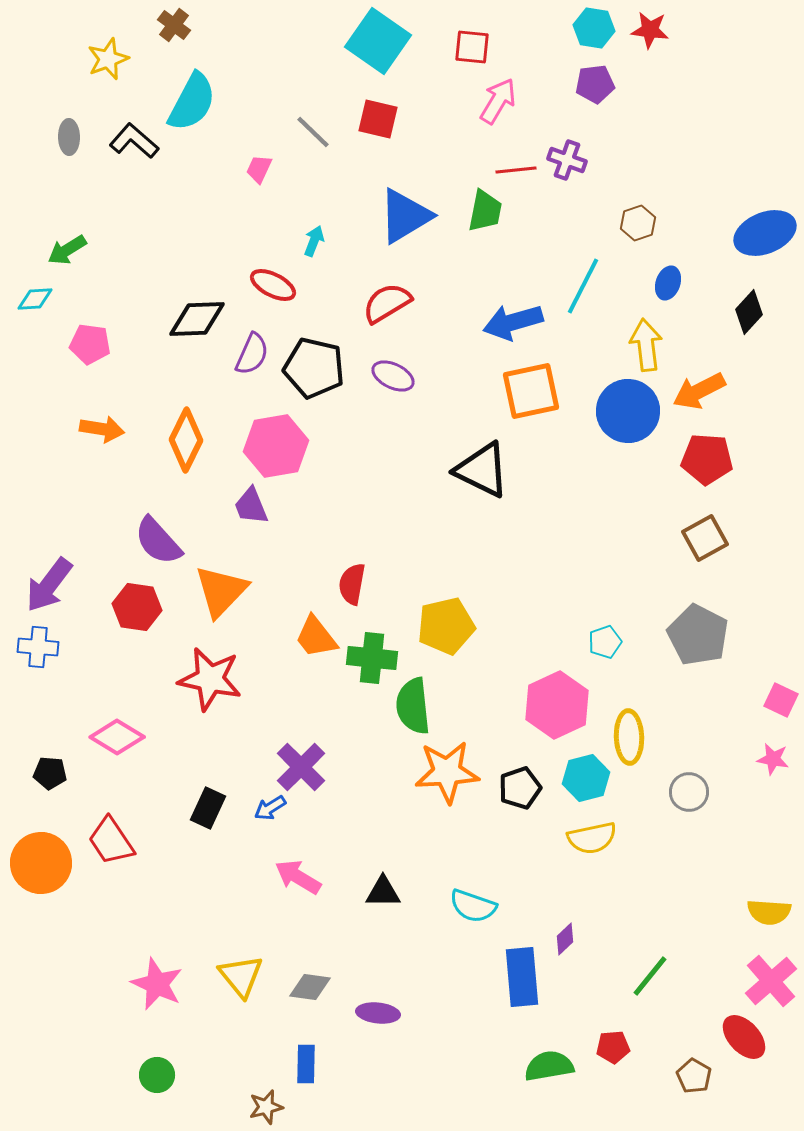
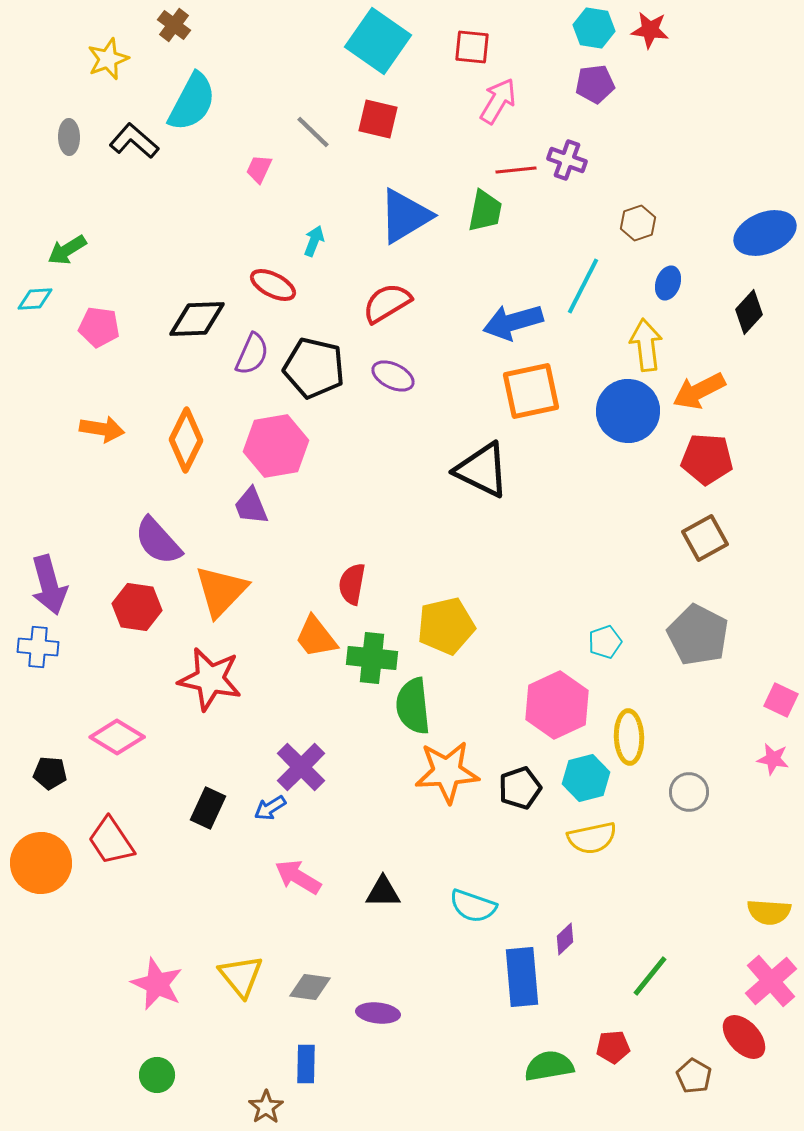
pink pentagon at (90, 344): moved 9 px right, 17 px up
purple arrow at (49, 585): rotated 52 degrees counterclockwise
brown star at (266, 1107): rotated 20 degrees counterclockwise
